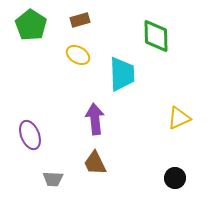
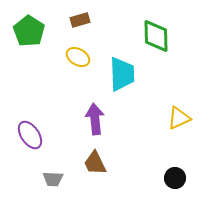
green pentagon: moved 2 px left, 6 px down
yellow ellipse: moved 2 px down
purple ellipse: rotated 12 degrees counterclockwise
